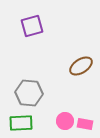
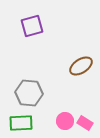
pink rectangle: moved 1 px up; rotated 21 degrees clockwise
